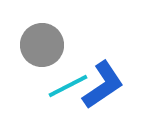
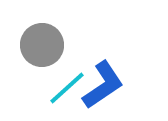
cyan line: moved 1 px left, 2 px down; rotated 15 degrees counterclockwise
